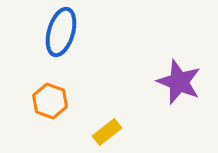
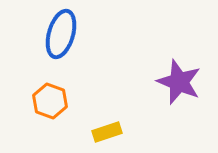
blue ellipse: moved 2 px down
yellow rectangle: rotated 20 degrees clockwise
